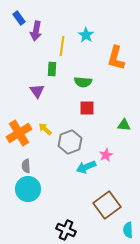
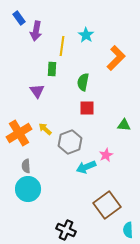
orange L-shape: rotated 150 degrees counterclockwise
green semicircle: rotated 96 degrees clockwise
